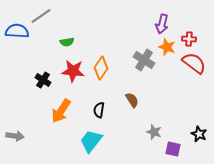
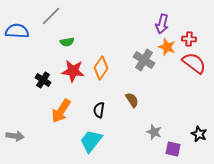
gray line: moved 10 px right; rotated 10 degrees counterclockwise
